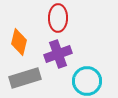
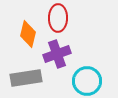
orange diamond: moved 9 px right, 8 px up
purple cross: moved 1 px left
gray rectangle: moved 1 px right; rotated 8 degrees clockwise
